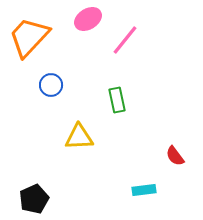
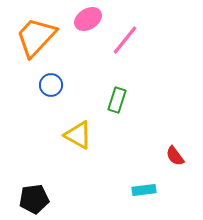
orange trapezoid: moved 7 px right
green rectangle: rotated 30 degrees clockwise
yellow triangle: moved 1 px left, 2 px up; rotated 32 degrees clockwise
black pentagon: rotated 16 degrees clockwise
